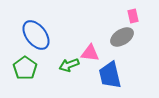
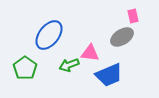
blue ellipse: moved 13 px right; rotated 76 degrees clockwise
blue trapezoid: moved 1 px left; rotated 100 degrees counterclockwise
